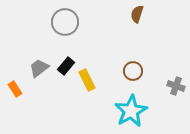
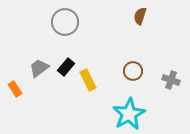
brown semicircle: moved 3 px right, 2 px down
black rectangle: moved 1 px down
yellow rectangle: moved 1 px right
gray cross: moved 5 px left, 6 px up
cyan star: moved 2 px left, 3 px down
